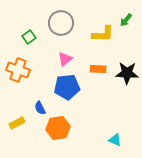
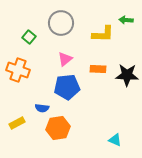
green arrow: rotated 56 degrees clockwise
green square: rotated 16 degrees counterclockwise
black star: moved 2 px down
blue semicircle: moved 2 px right; rotated 56 degrees counterclockwise
